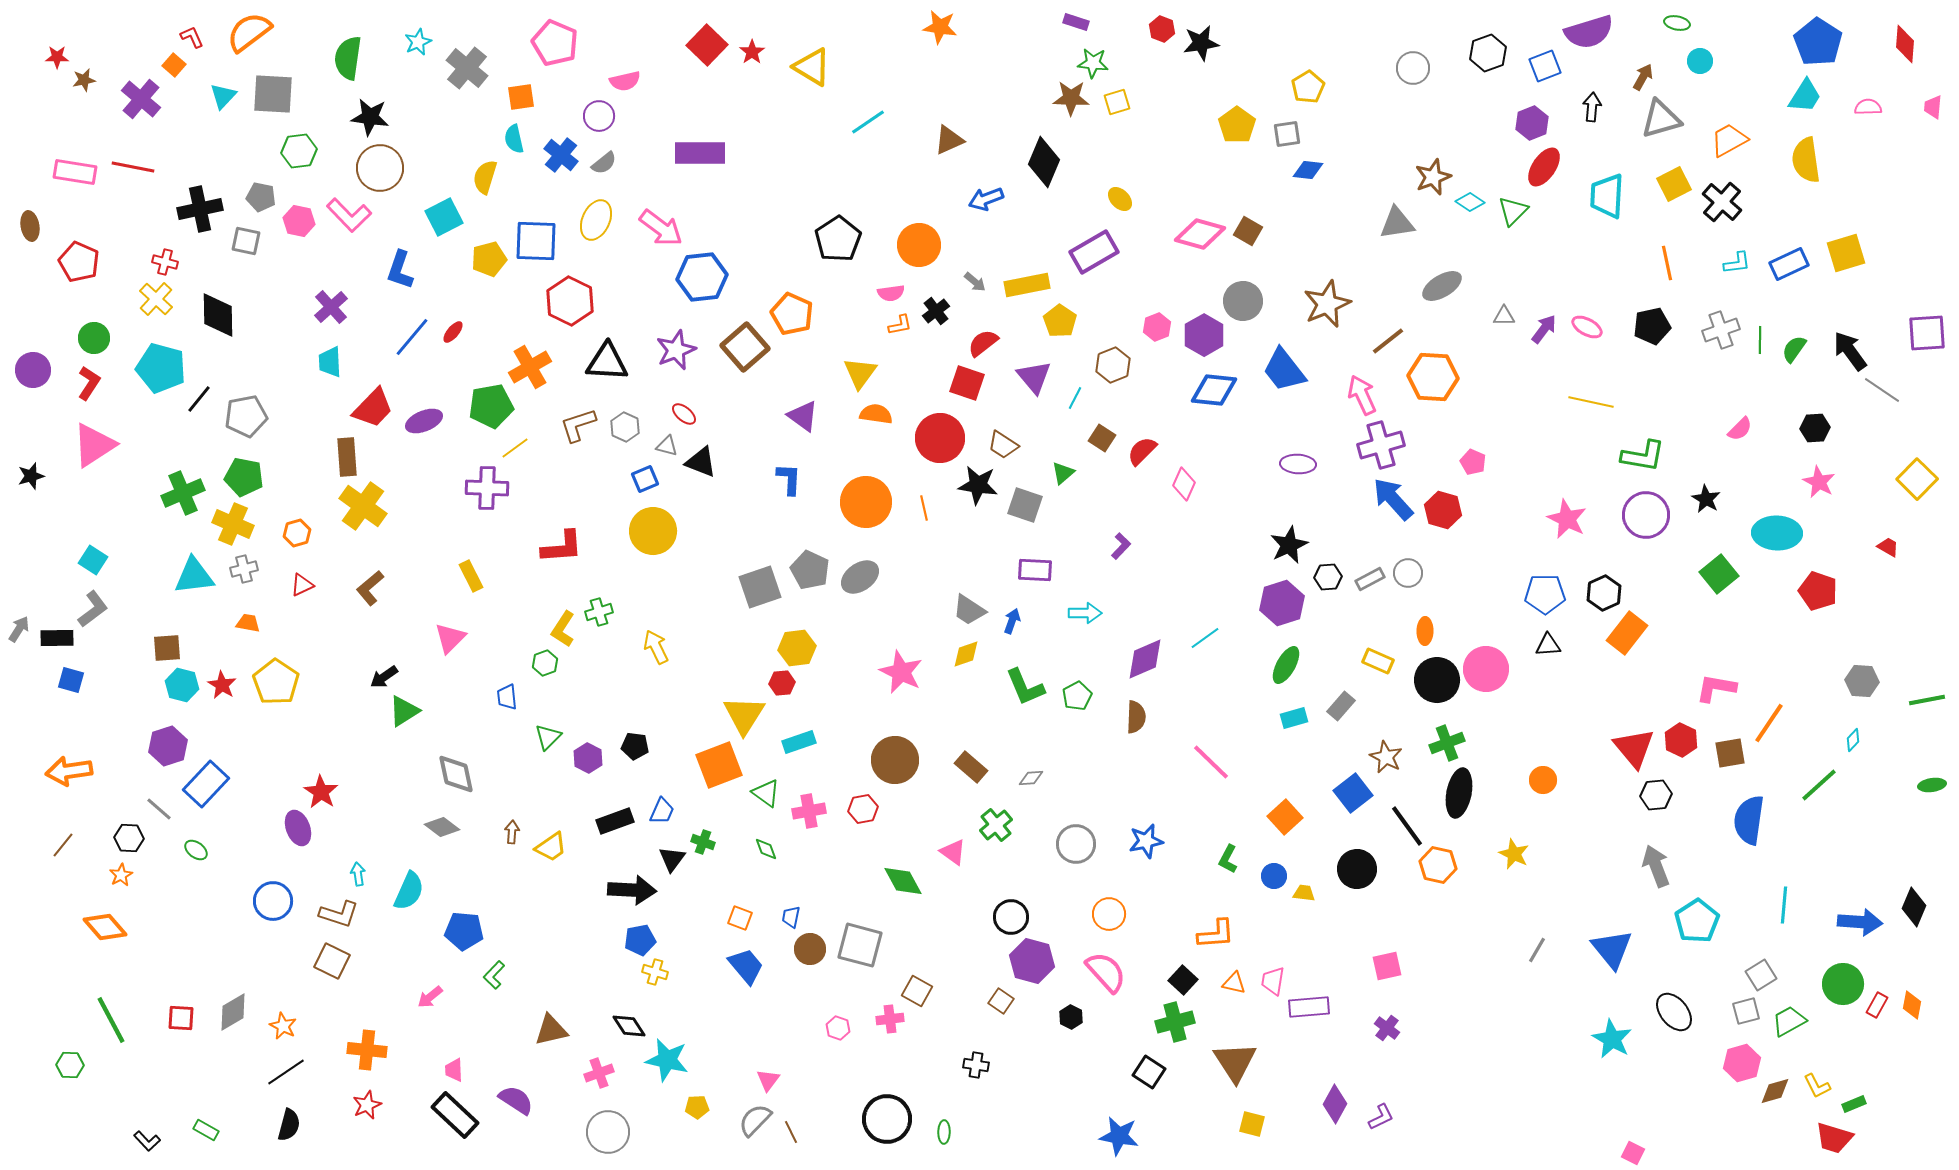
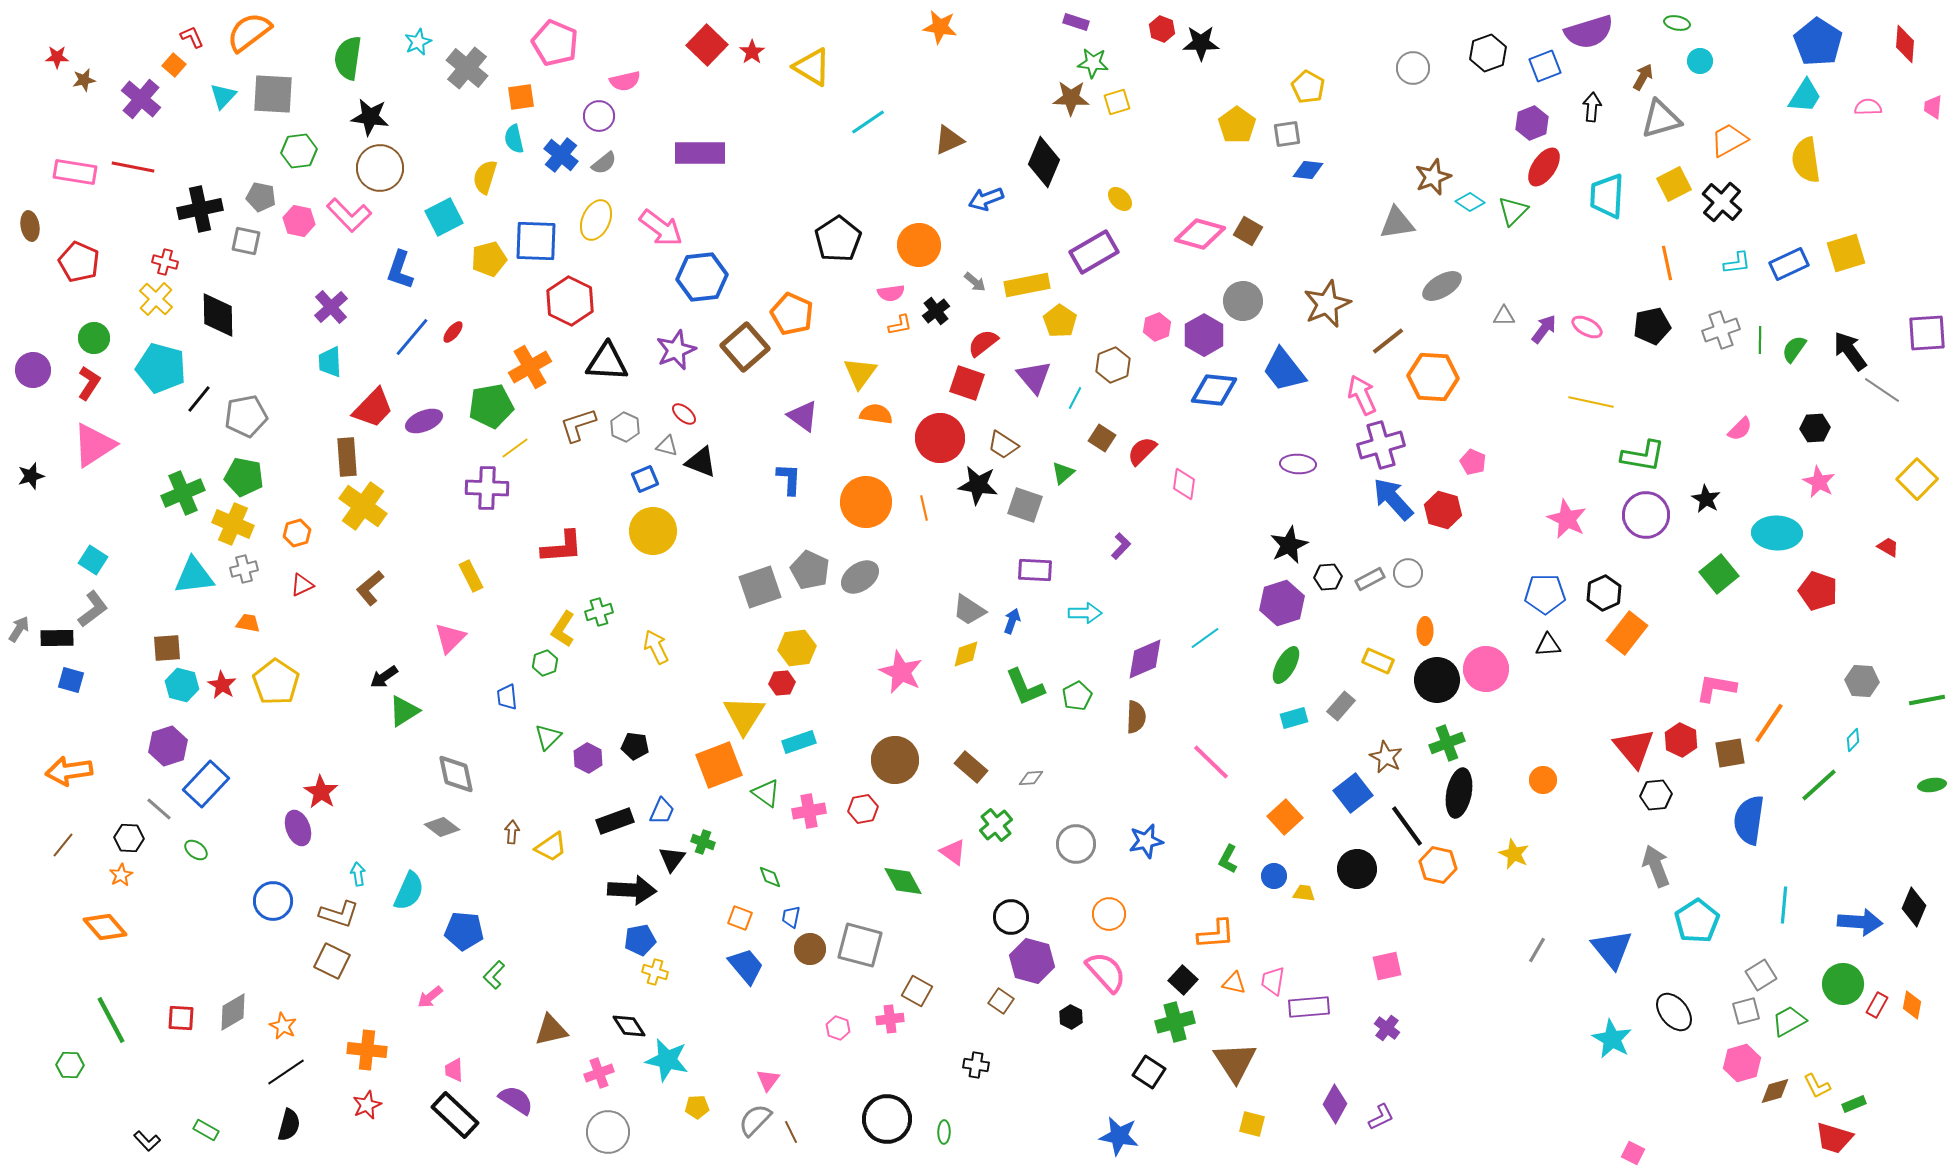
black star at (1201, 43): rotated 9 degrees clockwise
yellow pentagon at (1308, 87): rotated 12 degrees counterclockwise
pink diamond at (1184, 484): rotated 16 degrees counterclockwise
green diamond at (766, 849): moved 4 px right, 28 px down
